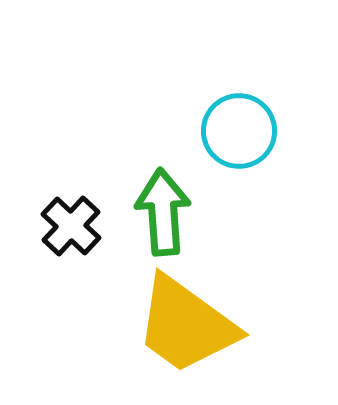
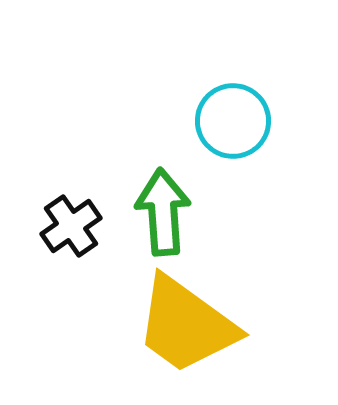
cyan circle: moved 6 px left, 10 px up
black cross: rotated 12 degrees clockwise
